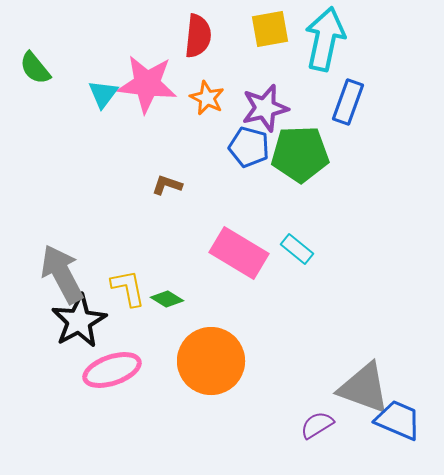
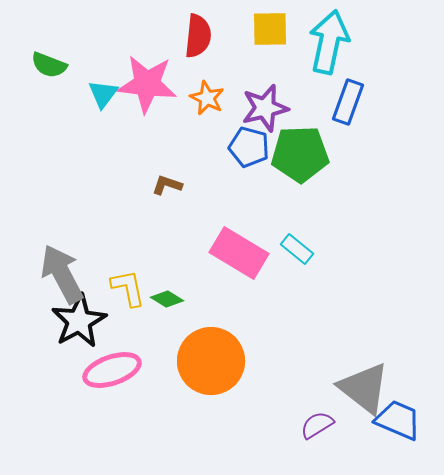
yellow square: rotated 9 degrees clockwise
cyan arrow: moved 4 px right, 3 px down
green semicircle: moved 14 px right, 3 px up; rotated 30 degrees counterclockwise
gray triangle: rotated 18 degrees clockwise
